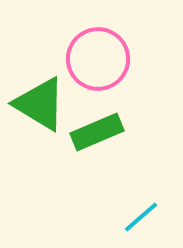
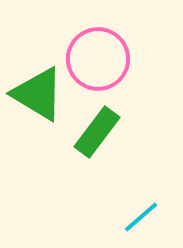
green triangle: moved 2 px left, 10 px up
green rectangle: rotated 30 degrees counterclockwise
